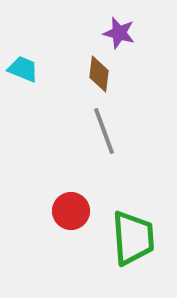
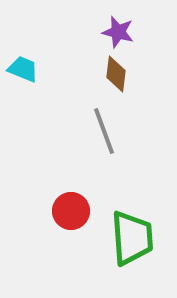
purple star: moved 1 px left, 1 px up
brown diamond: moved 17 px right
green trapezoid: moved 1 px left
